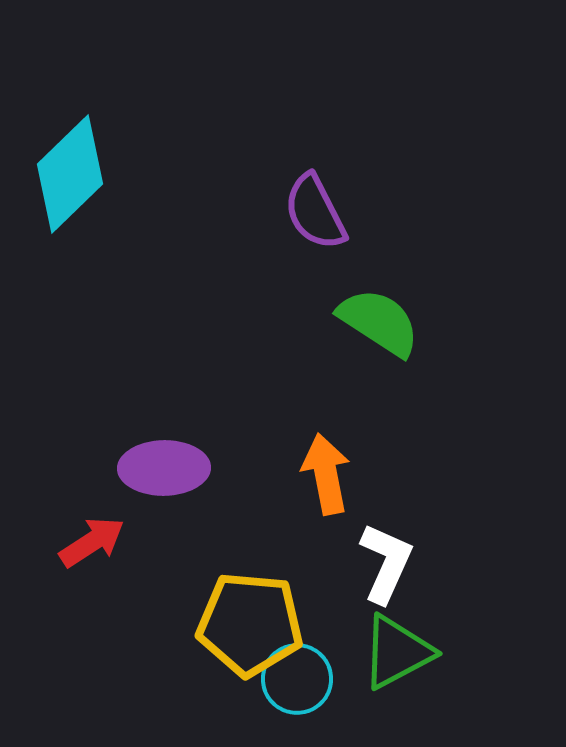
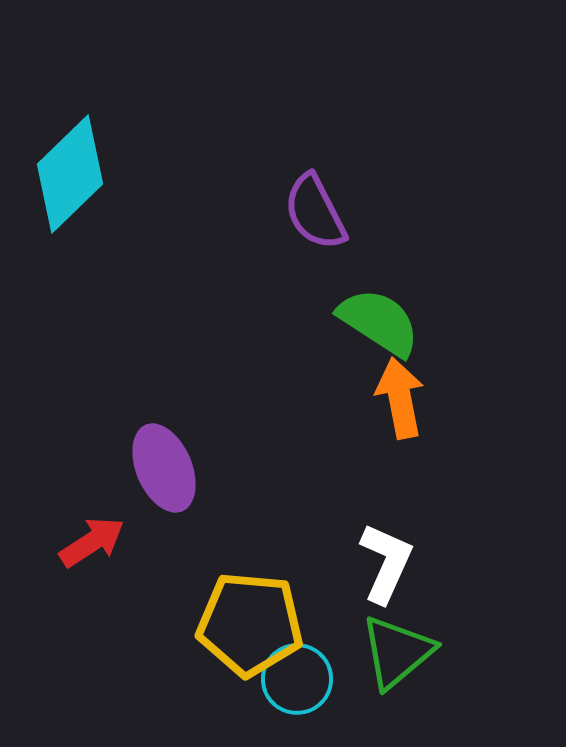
purple ellipse: rotated 68 degrees clockwise
orange arrow: moved 74 px right, 76 px up
green triangle: rotated 12 degrees counterclockwise
